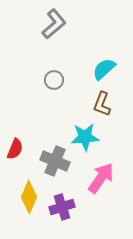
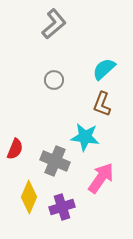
cyan star: rotated 12 degrees clockwise
